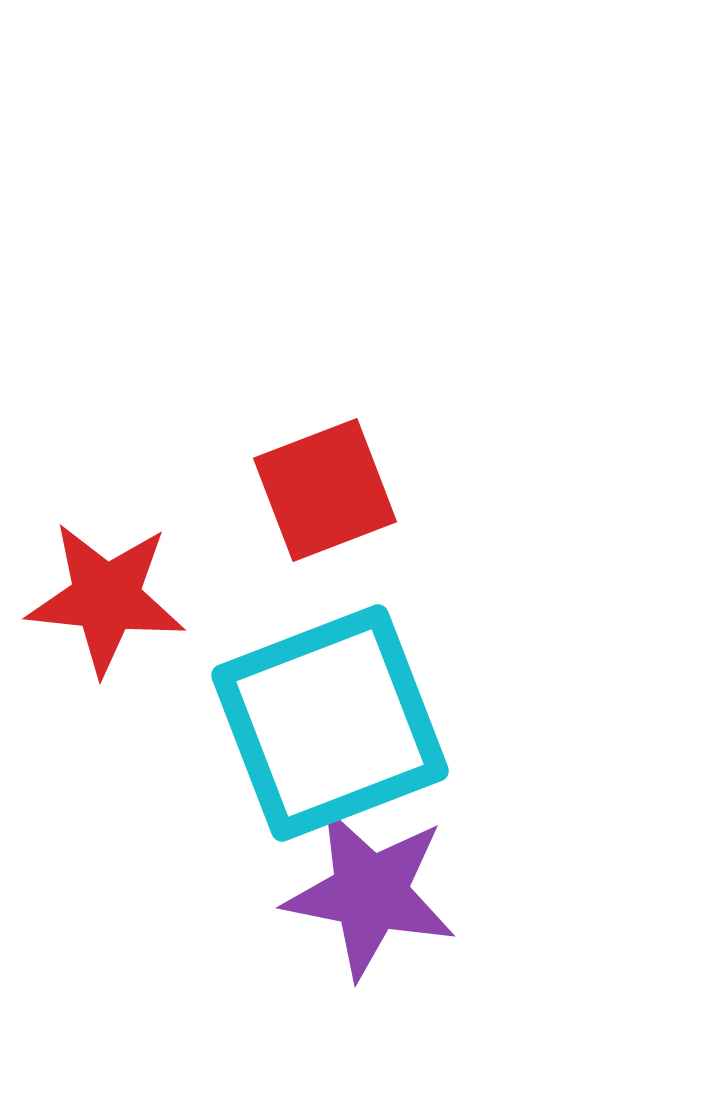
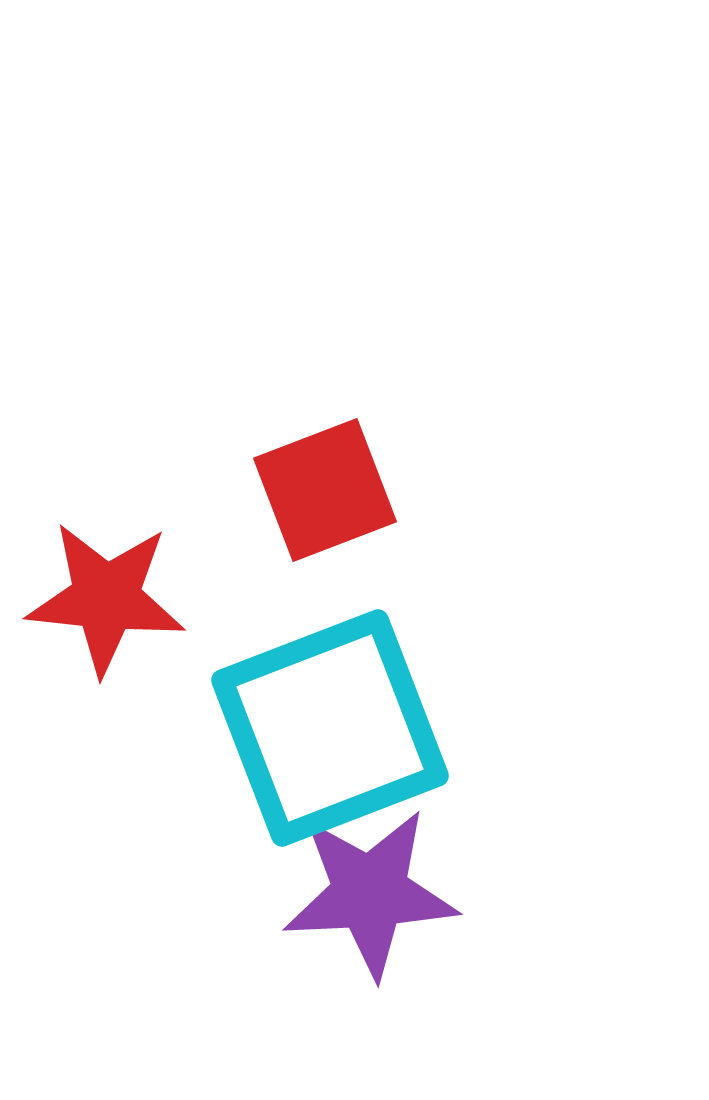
cyan square: moved 5 px down
purple star: rotated 14 degrees counterclockwise
